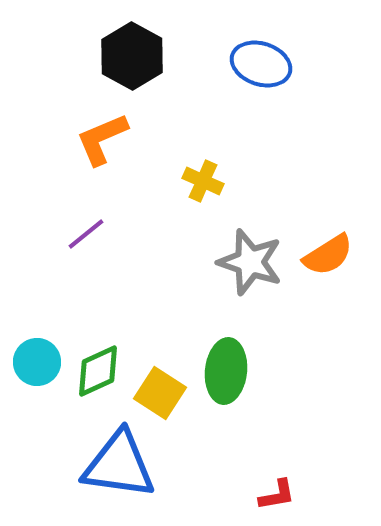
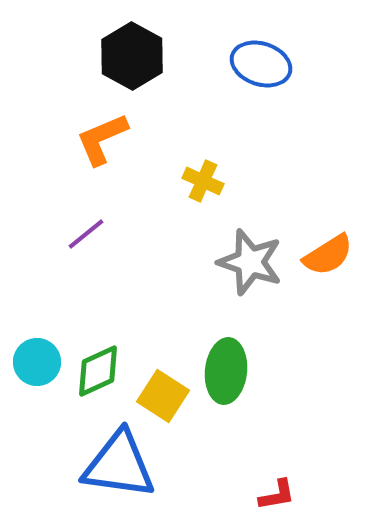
yellow square: moved 3 px right, 3 px down
